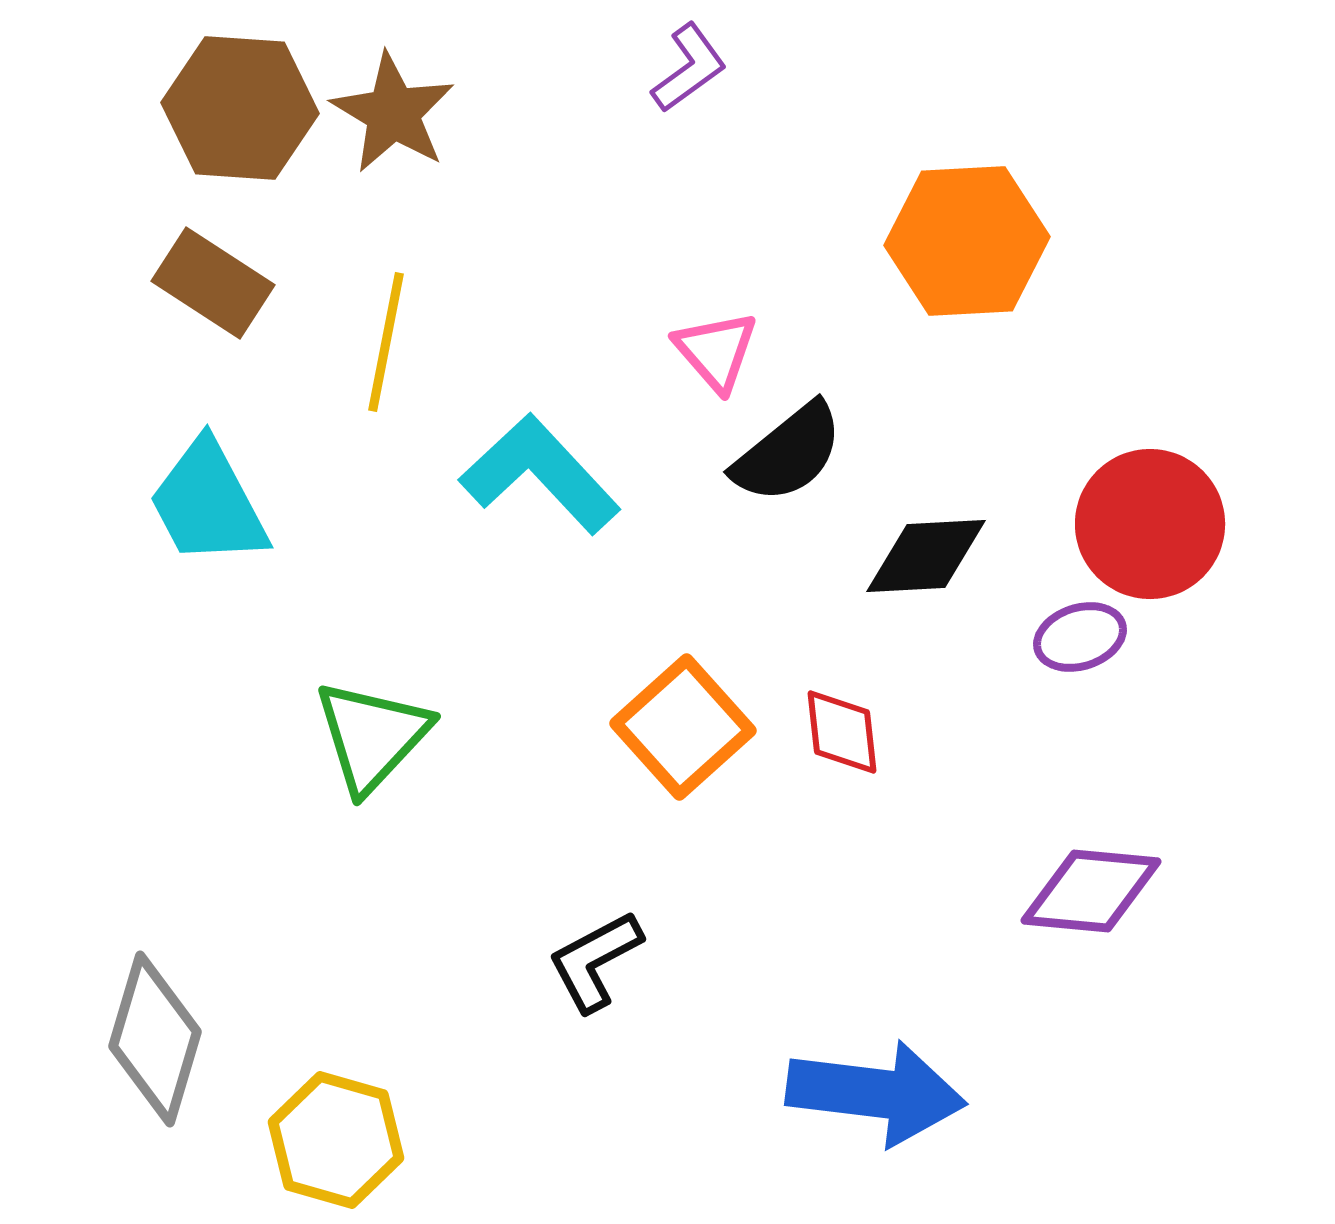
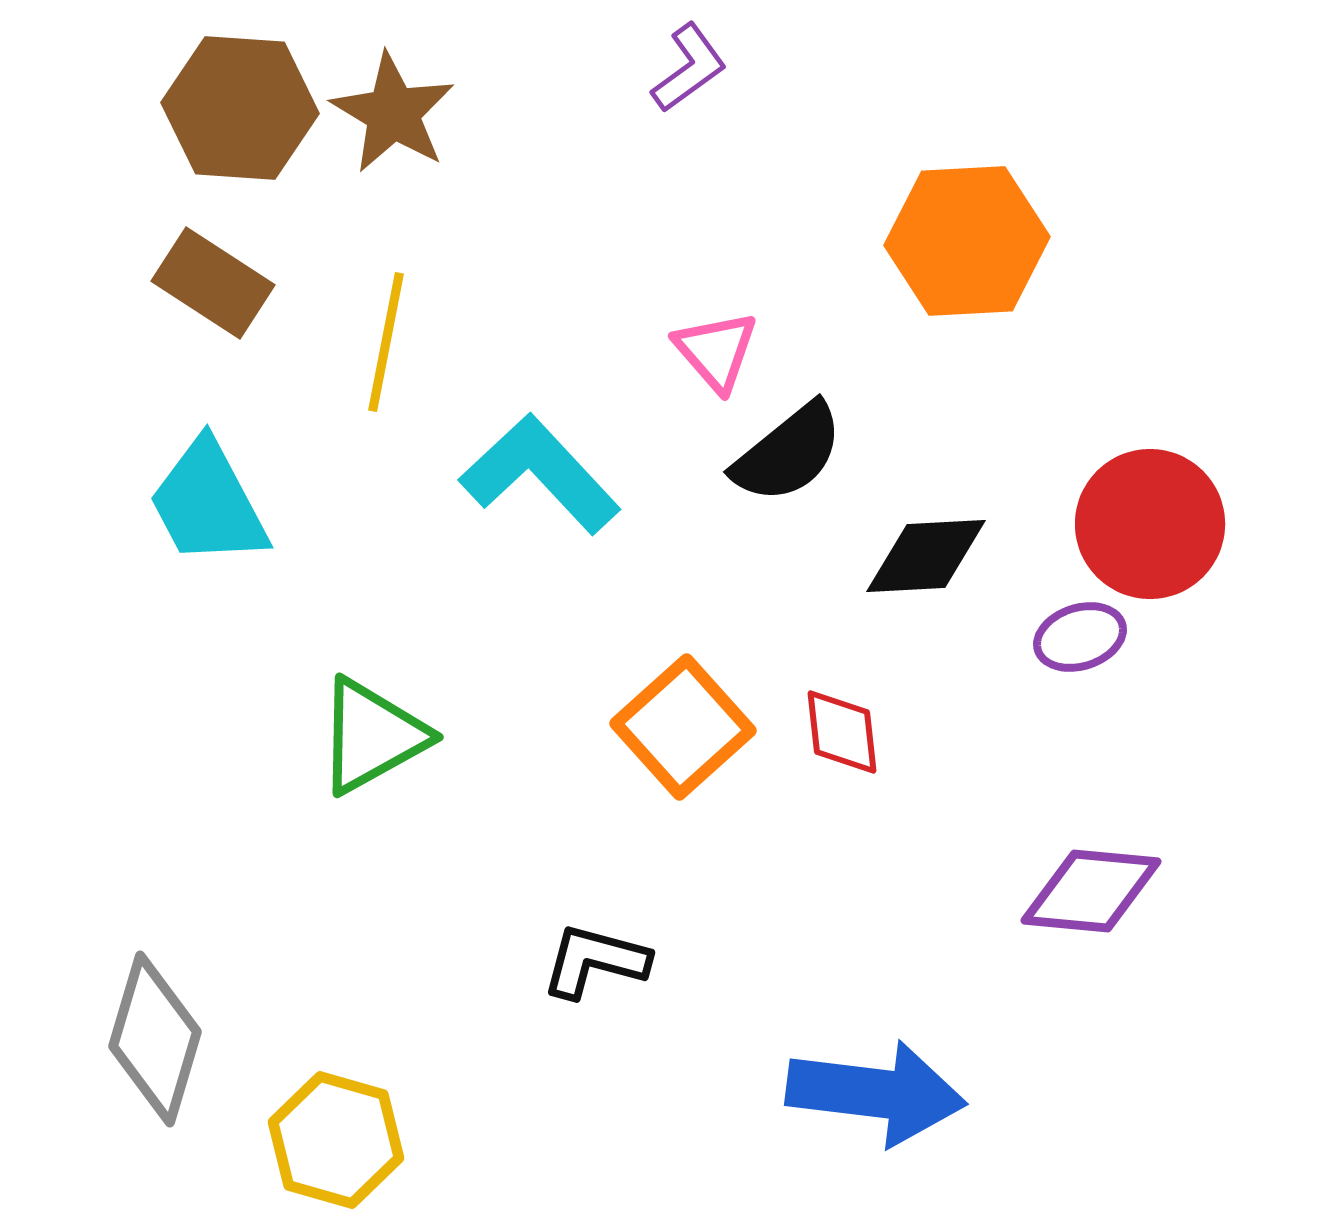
green triangle: rotated 18 degrees clockwise
black L-shape: rotated 43 degrees clockwise
